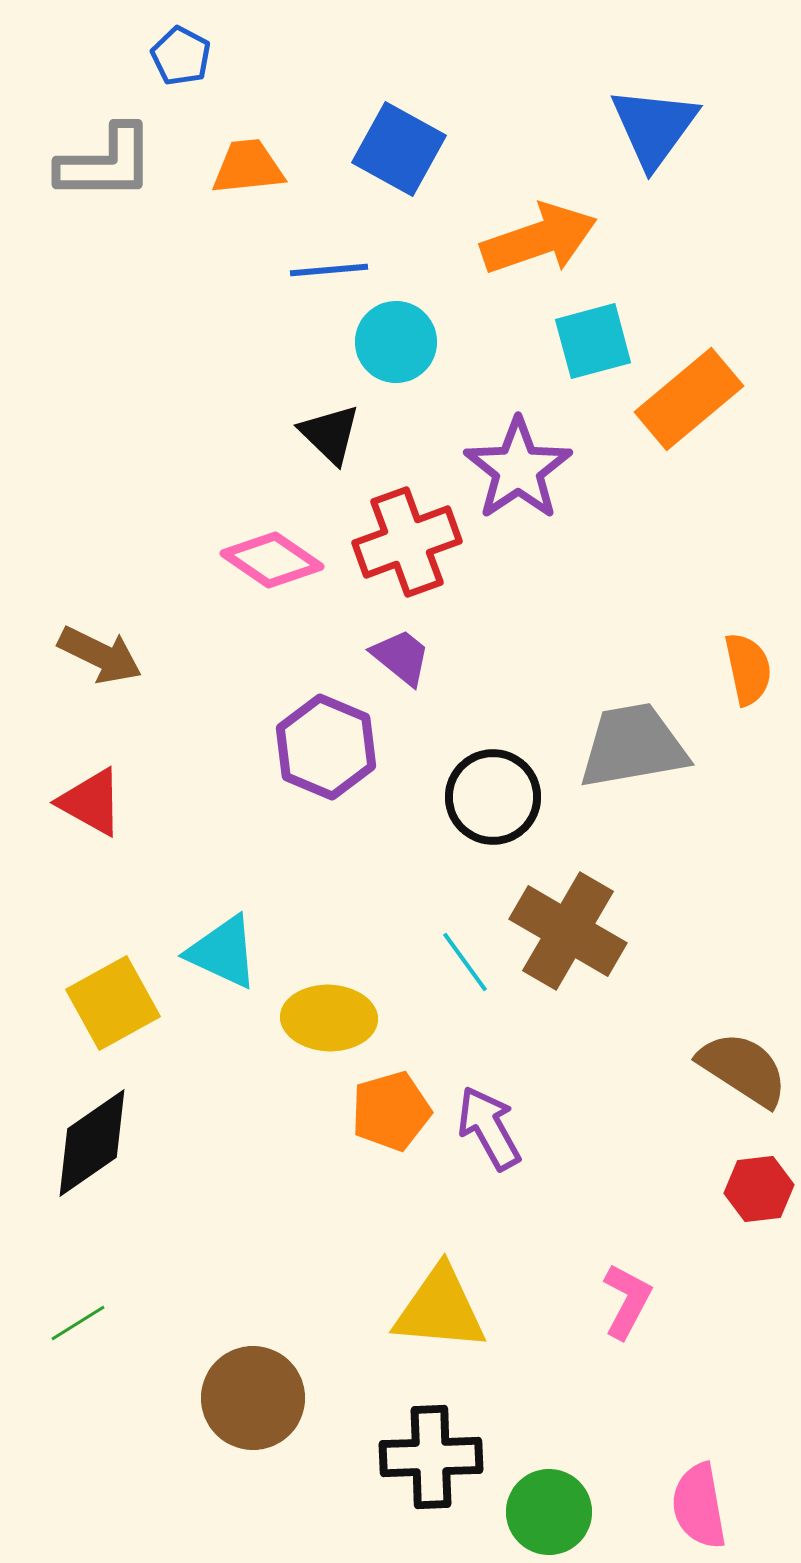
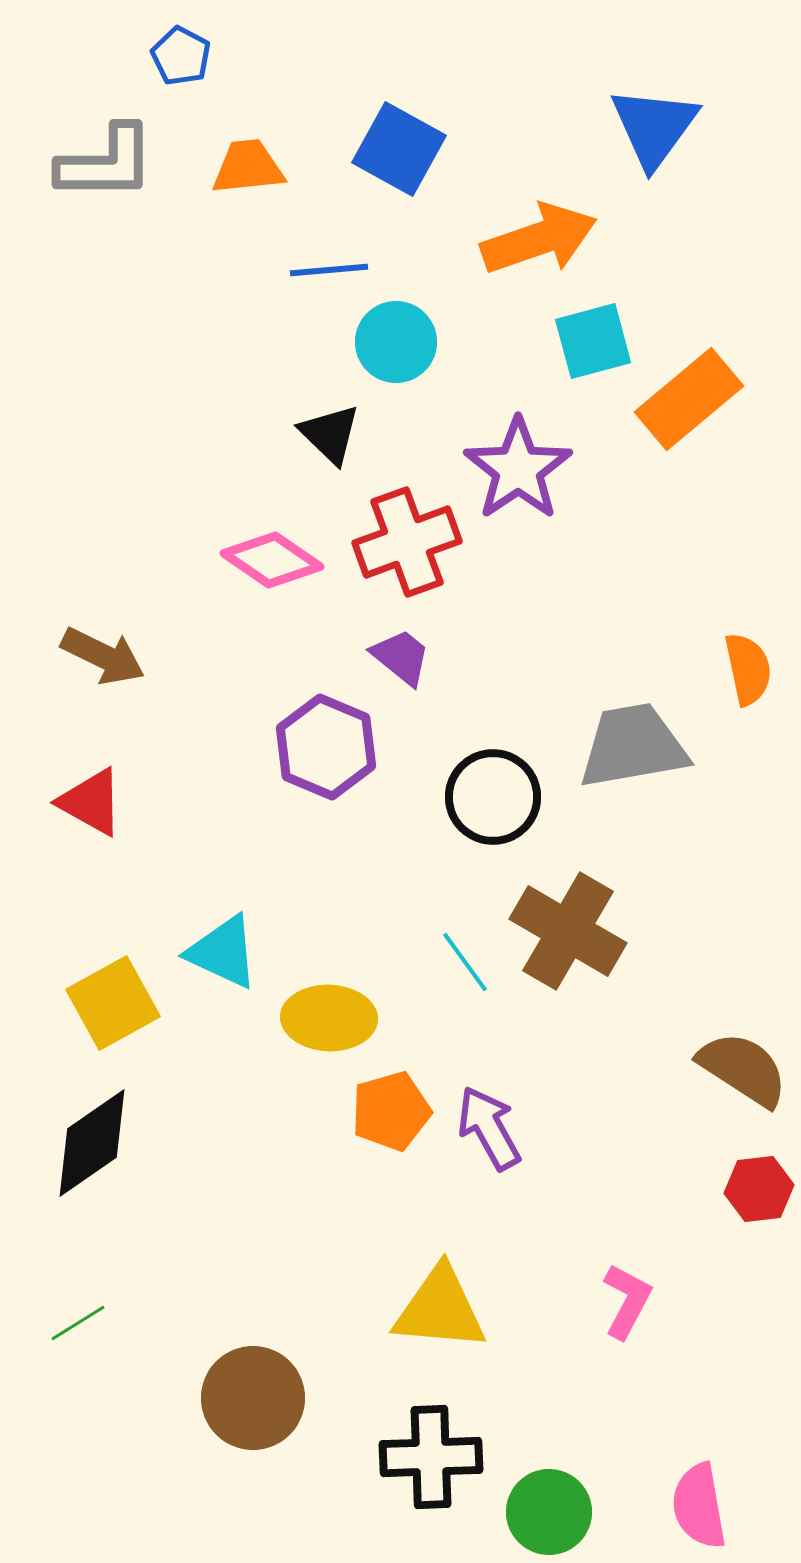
brown arrow: moved 3 px right, 1 px down
